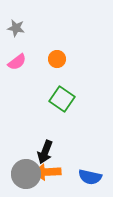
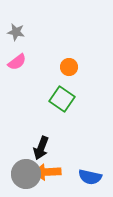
gray star: moved 4 px down
orange circle: moved 12 px right, 8 px down
black arrow: moved 4 px left, 4 px up
